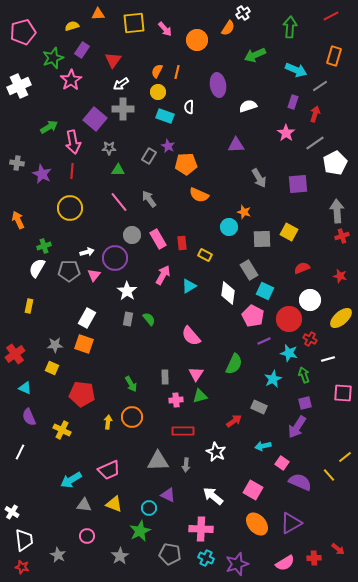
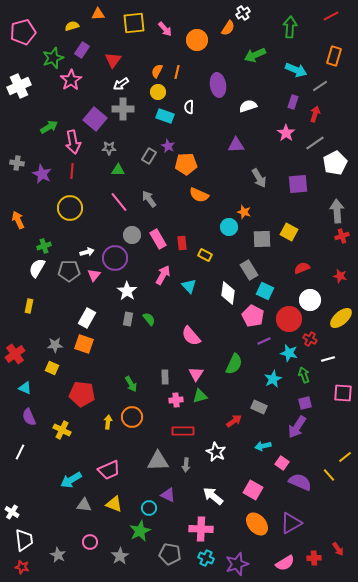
cyan triangle at (189, 286): rotated 42 degrees counterclockwise
pink circle at (87, 536): moved 3 px right, 6 px down
red arrow at (338, 549): rotated 16 degrees clockwise
